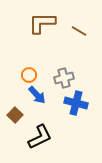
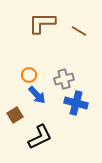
gray cross: moved 1 px down
brown square: rotated 14 degrees clockwise
